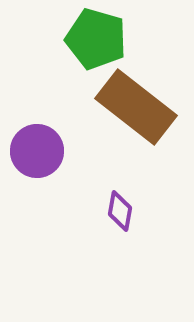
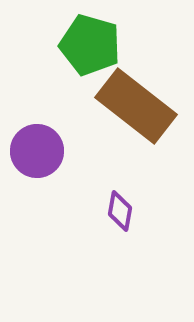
green pentagon: moved 6 px left, 6 px down
brown rectangle: moved 1 px up
